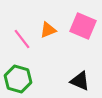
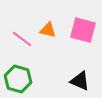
pink square: moved 4 px down; rotated 8 degrees counterclockwise
orange triangle: rotated 36 degrees clockwise
pink line: rotated 15 degrees counterclockwise
